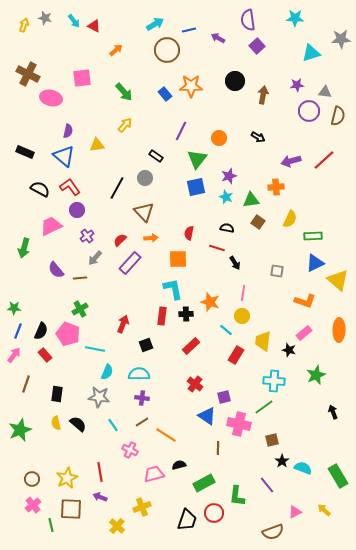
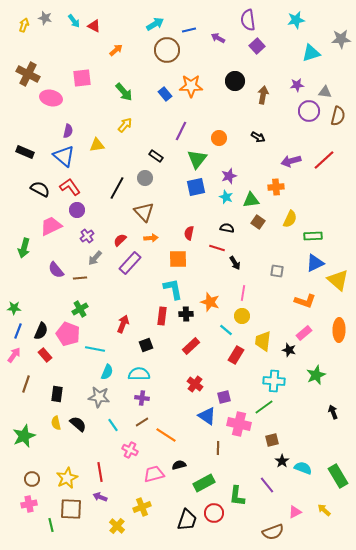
cyan star at (295, 18): moved 1 px right, 2 px down; rotated 12 degrees counterclockwise
green star at (20, 430): moved 4 px right, 6 px down
pink cross at (33, 505): moved 4 px left, 1 px up; rotated 28 degrees clockwise
